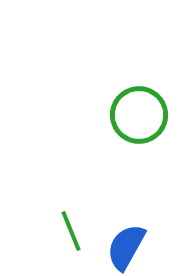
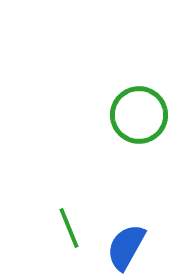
green line: moved 2 px left, 3 px up
